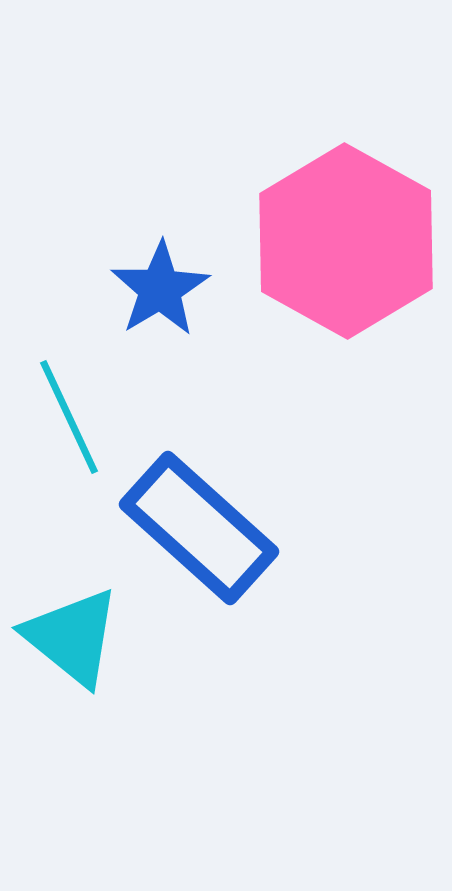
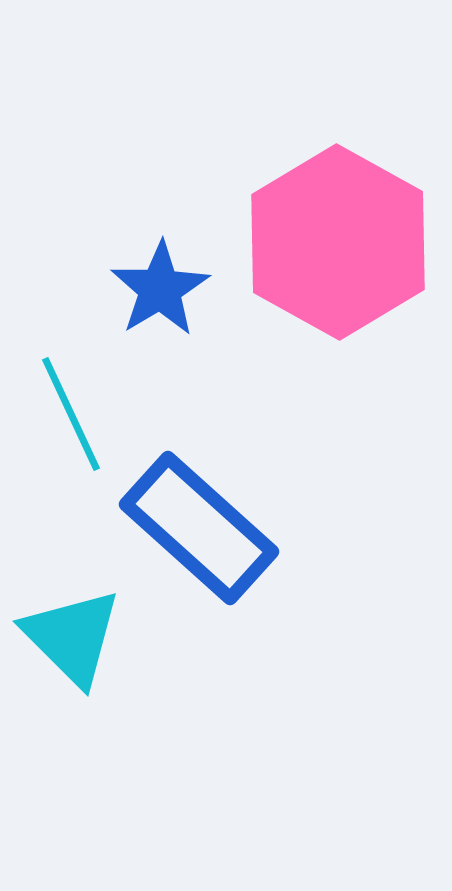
pink hexagon: moved 8 px left, 1 px down
cyan line: moved 2 px right, 3 px up
cyan triangle: rotated 6 degrees clockwise
